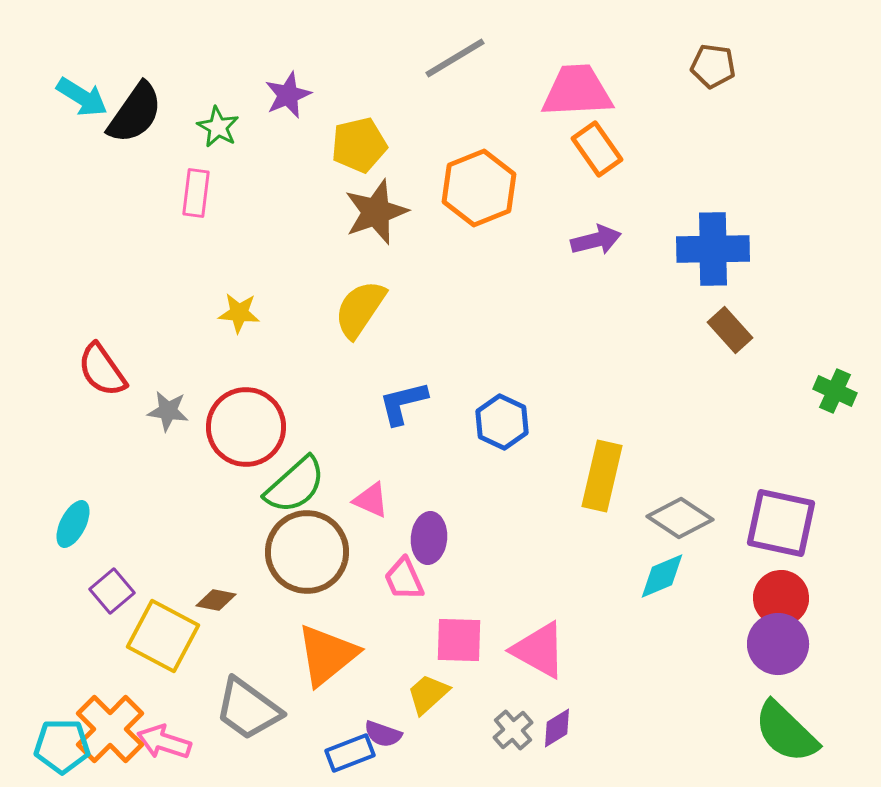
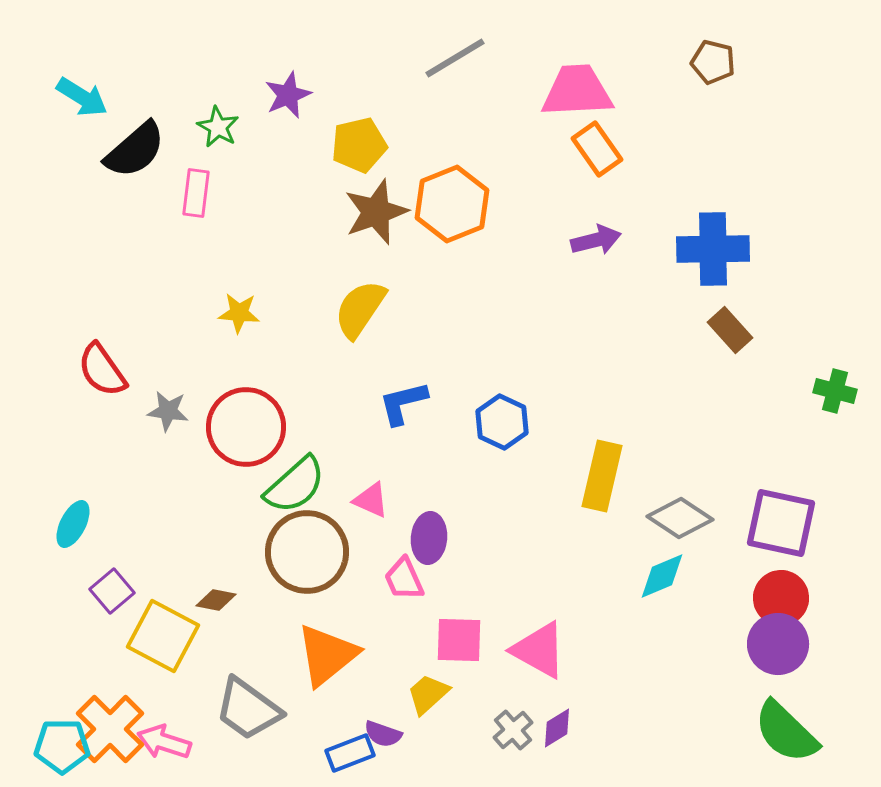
brown pentagon at (713, 66): moved 4 px up; rotated 6 degrees clockwise
black semicircle at (135, 113): moved 37 px down; rotated 14 degrees clockwise
orange hexagon at (479, 188): moved 27 px left, 16 px down
green cross at (835, 391): rotated 9 degrees counterclockwise
